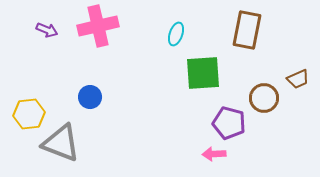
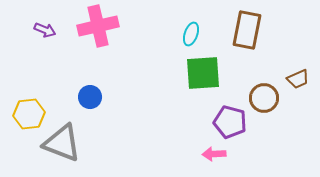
purple arrow: moved 2 px left
cyan ellipse: moved 15 px right
purple pentagon: moved 1 px right, 1 px up
gray triangle: moved 1 px right
